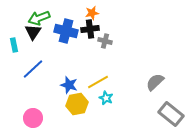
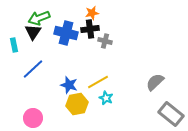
blue cross: moved 2 px down
